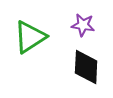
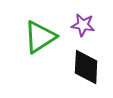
green triangle: moved 10 px right
